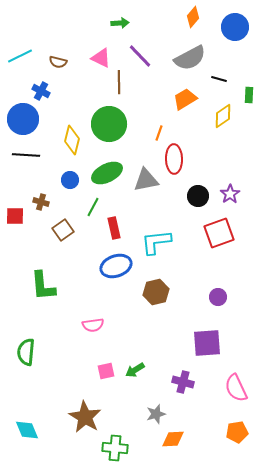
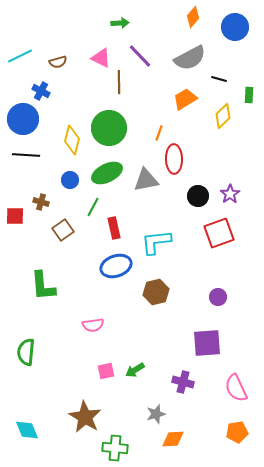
brown semicircle at (58, 62): rotated 30 degrees counterclockwise
yellow diamond at (223, 116): rotated 10 degrees counterclockwise
green circle at (109, 124): moved 4 px down
